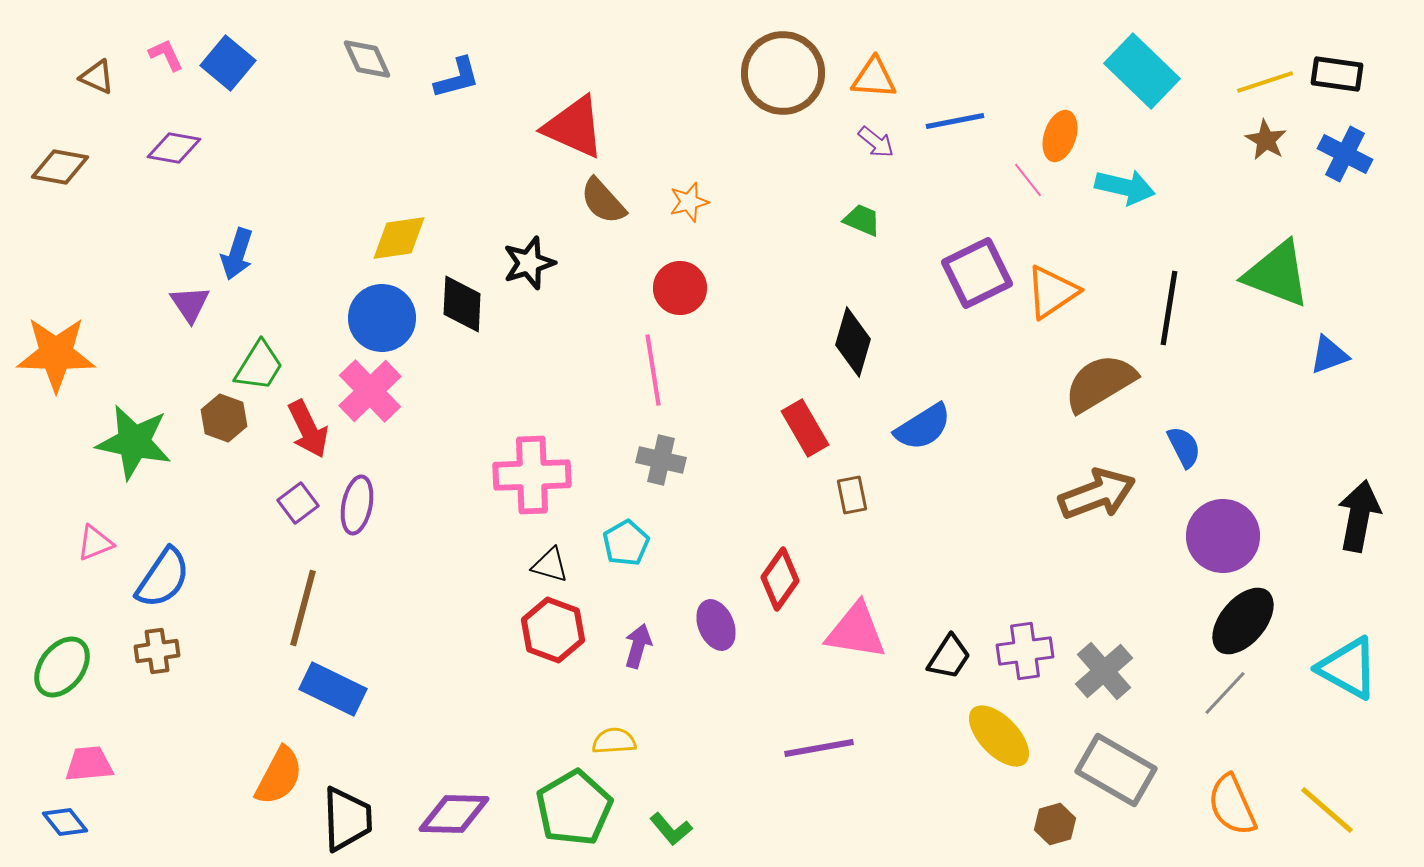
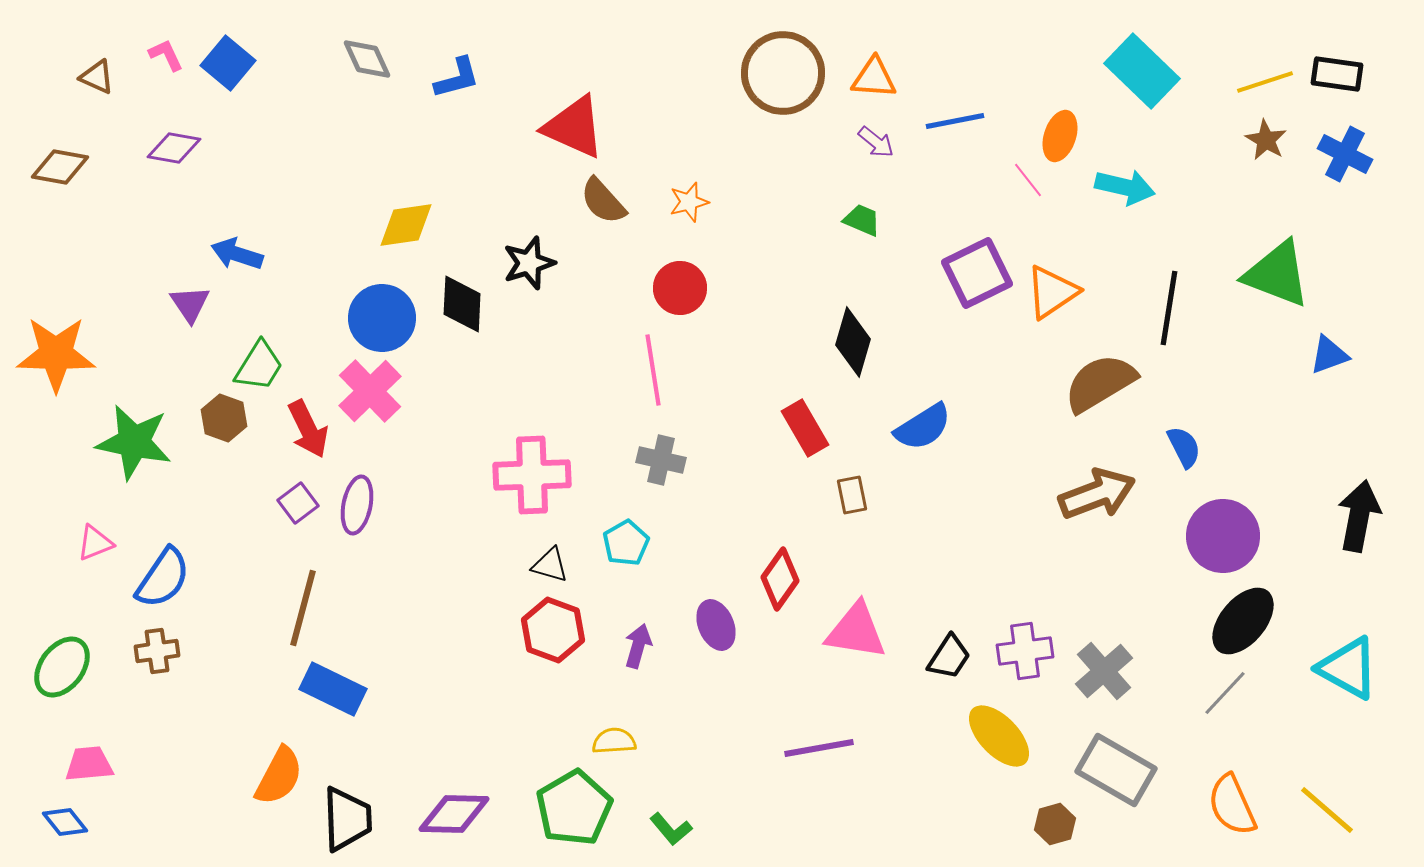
yellow diamond at (399, 238): moved 7 px right, 13 px up
blue arrow at (237, 254): rotated 90 degrees clockwise
